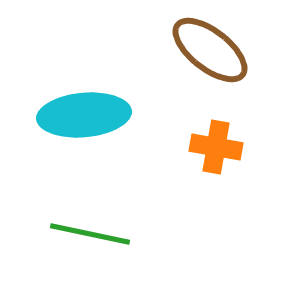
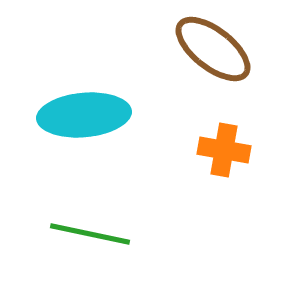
brown ellipse: moved 3 px right, 1 px up
orange cross: moved 8 px right, 3 px down
